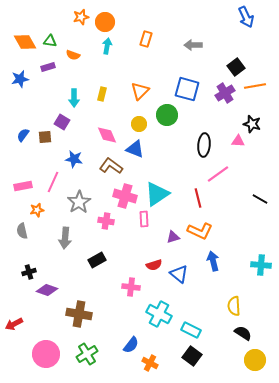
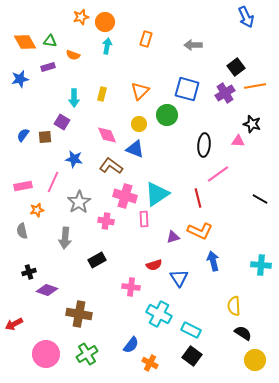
blue triangle at (179, 274): moved 4 px down; rotated 18 degrees clockwise
